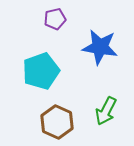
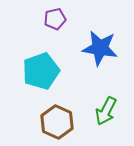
blue star: moved 1 px down
